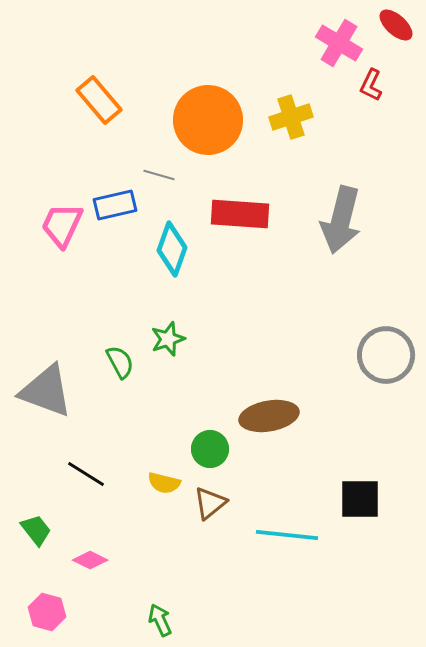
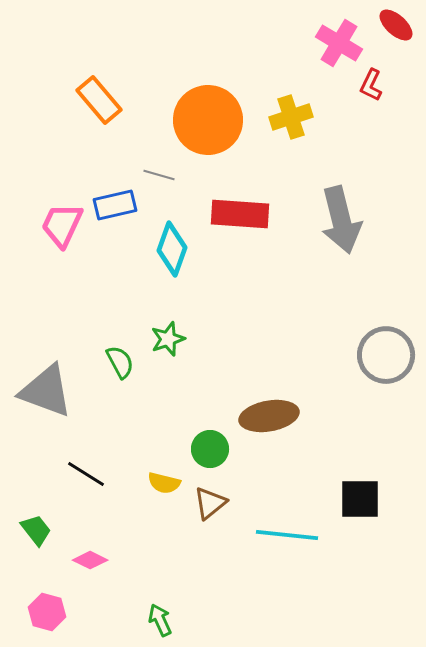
gray arrow: rotated 28 degrees counterclockwise
